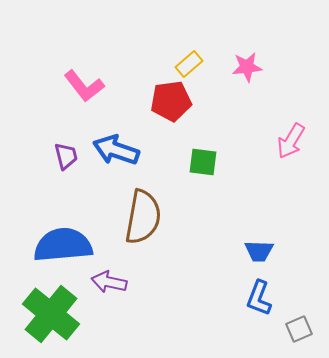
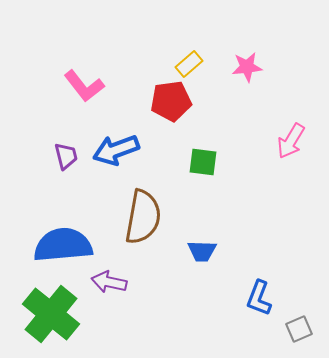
blue arrow: rotated 39 degrees counterclockwise
blue trapezoid: moved 57 px left
